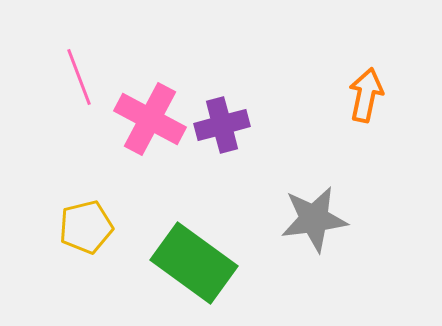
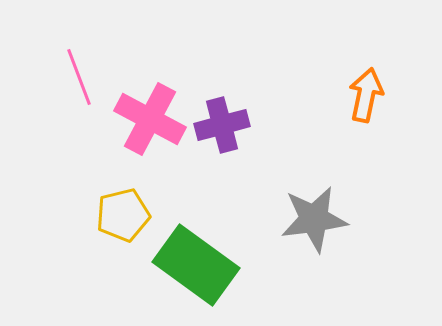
yellow pentagon: moved 37 px right, 12 px up
green rectangle: moved 2 px right, 2 px down
